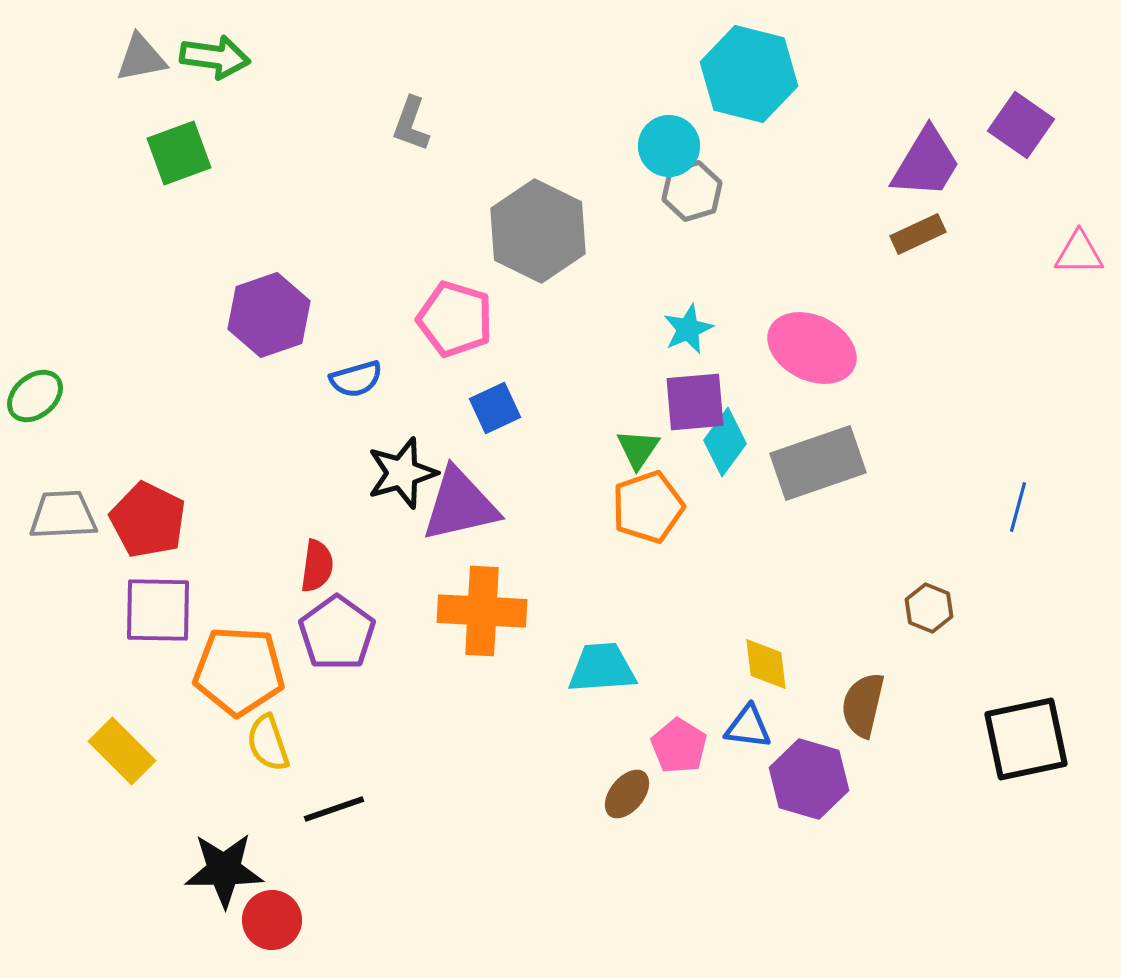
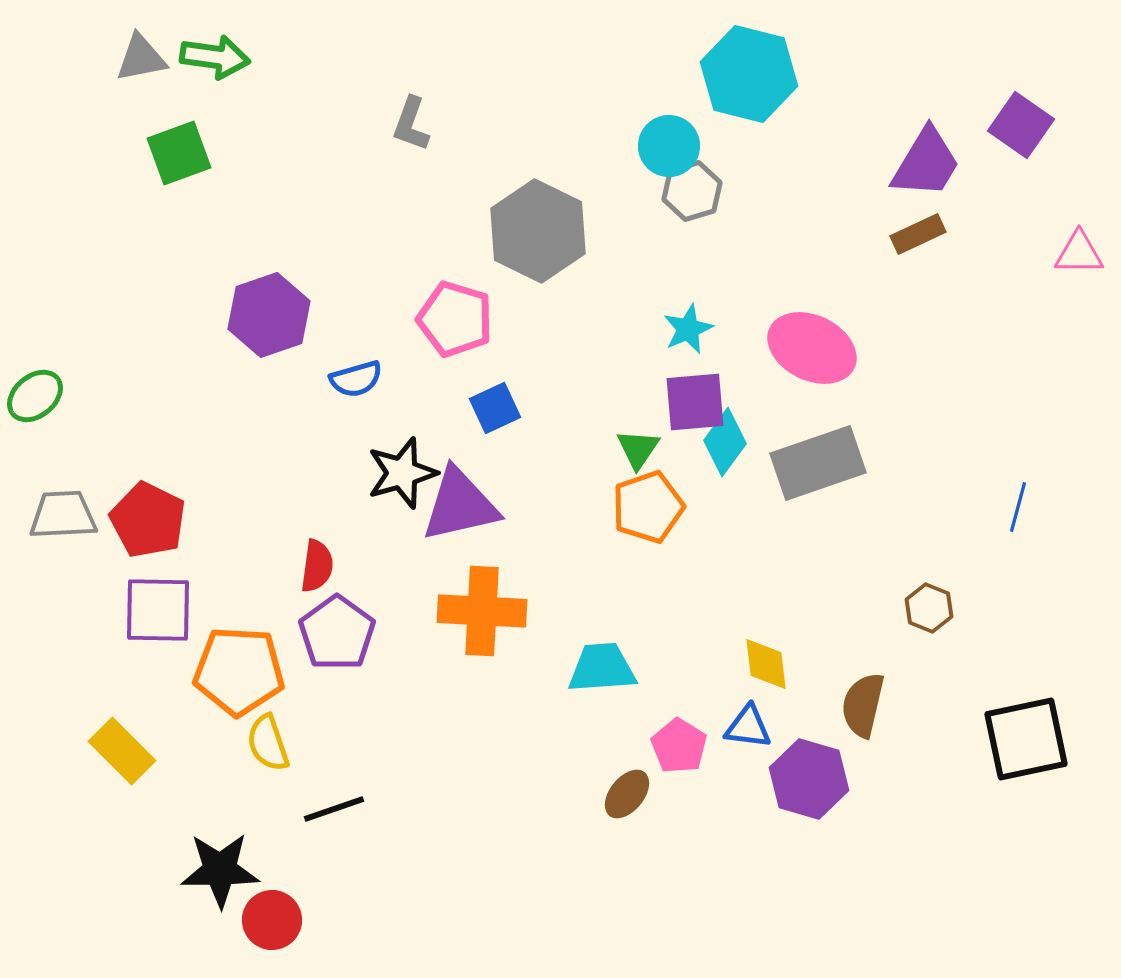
black star at (224, 870): moved 4 px left
